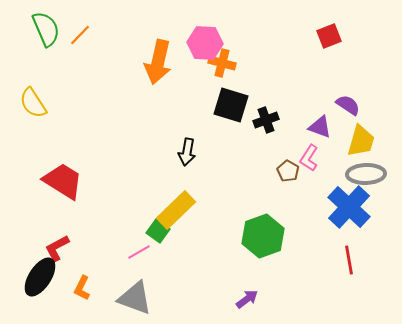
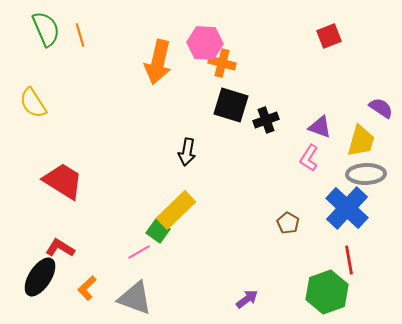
orange line: rotated 60 degrees counterclockwise
purple semicircle: moved 33 px right, 3 px down
brown pentagon: moved 52 px down
blue cross: moved 2 px left, 1 px down
green hexagon: moved 64 px right, 56 px down
red L-shape: moved 3 px right; rotated 60 degrees clockwise
orange L-shape: moved 5 px right; rotated 20 degrees clockwise
